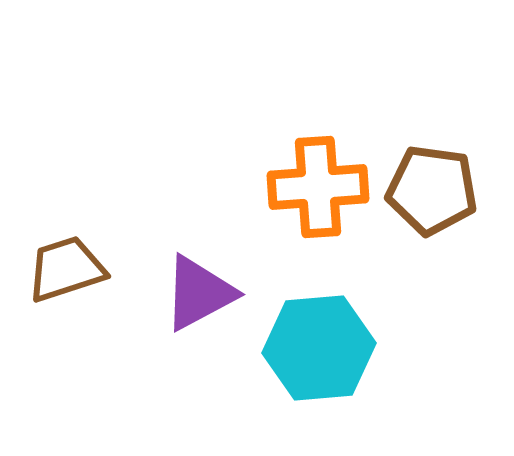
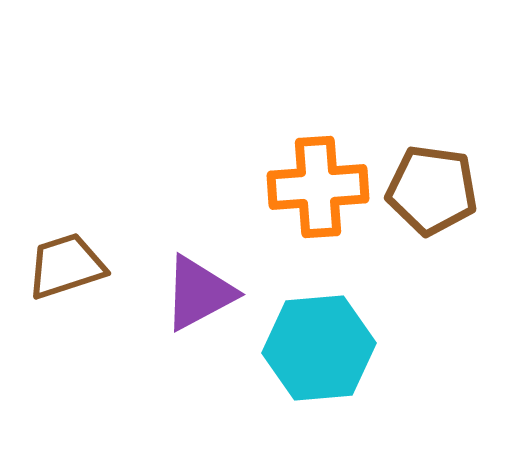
brown trapezoid: moved 3 px up
